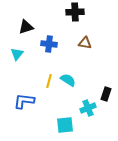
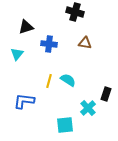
black cross: rotated 18 degrees clockwise
cyan cross: rotated 21 degrees counterclockwise
